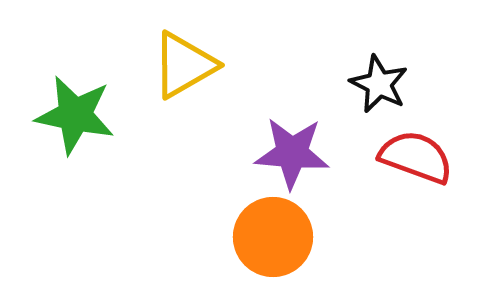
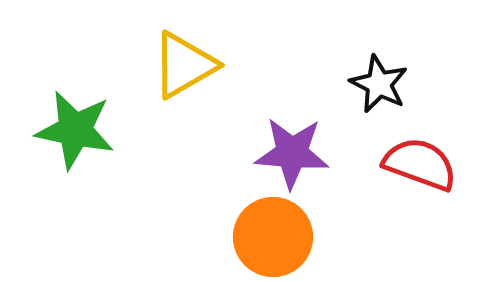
green star: moved 15 px down
red semicircle: moved 4 px right, 7 px down
